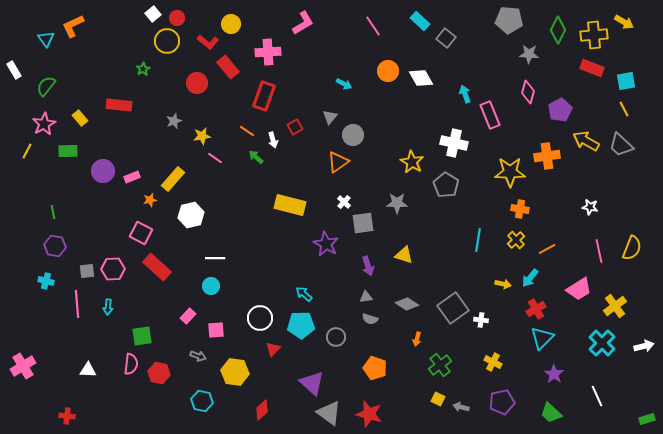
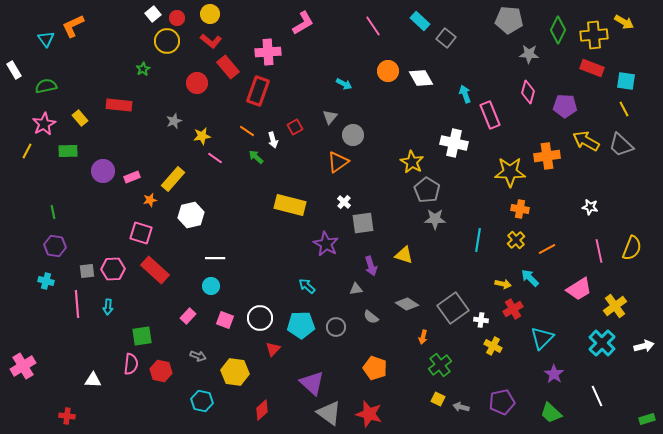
yellow circle at (231, 24): moved 21 px left, 10 px up
red L-shape at (208, 42): moved 3 px right, 1 px up
cyan square at (626, 81): rotated 18 degrees clockwise
green semicircle at (46, 86): rotated 40 degrees clockwise
red rectangle at (264, 96): moved 6 px left, 5 px up
purple pentagon at (560, 110): moved 5 px right, 4 px up; rotated 30 degrees clockwise
gray pentagon at (446, 185): moved 19 px left, 5 px down
gray star at (397, 203): moved 38 px right, 16 px down
pink square at (141, 233): rotated 10 degrees counterclockwise
purple arrow at (368, 266): moved 3 px right
red rectangle at (157, 267): moved 2 px left, 3 px down
cyan arrow at (530, 278): rotated 96 degrees clockwise
cyan arrow at (304, 294): moved 3 px right, 8 px up
gray triangle at (366, 297): moved 10 px left, 8 px up
red cross at (536, 309): moved 23 px left
gray semicircle at (370, 319): moved 1 px right, 2 px up; rotated 21 degrees clockwise
pink square at (216, 330): moved 9 px right, 10 px up; rotated 24 degrees clockwise
gray circle at (336, 337): moved 10 px up
orange arrow at (417, 339): moved 6 px right, 2 px up
yellow cross at (493, 362): moved 16 px up
white triangle at (88, 370): moved 5 px right, 10 px down
red hexagon at (159, 373): moved 2 px right, 2 px up
